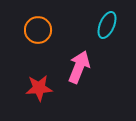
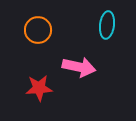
cyan ellipse: rotated 16 degrees counterclockwise
pink arrow: rotated 80 degrees clockwise
